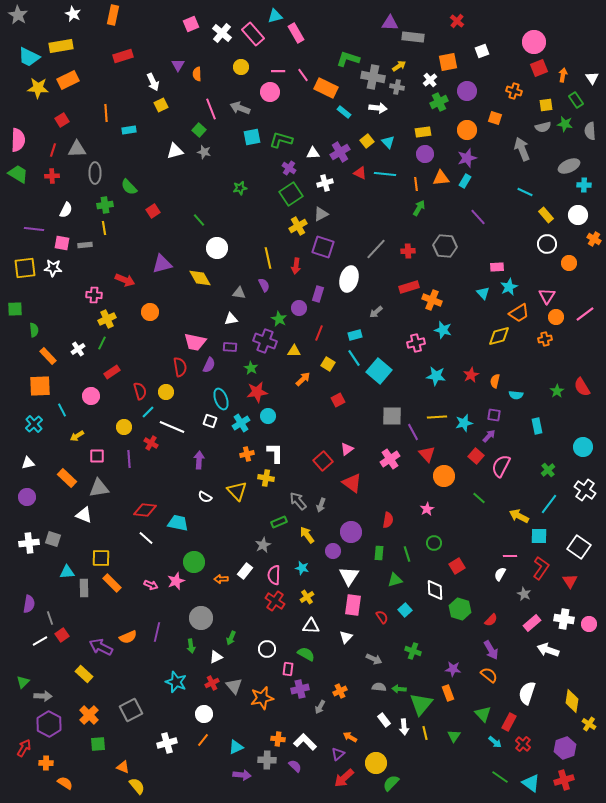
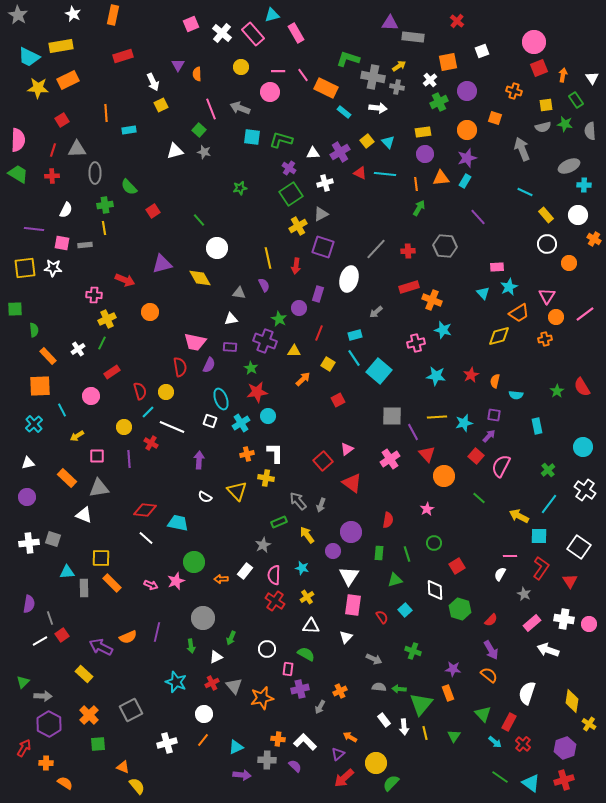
cyan triangle at (275, 16): moved 3 px left, 1 px up
cyan square at (252, 137): rotated 18 degrees clockwise
gray circle at (201, 618): moved 2 px right
